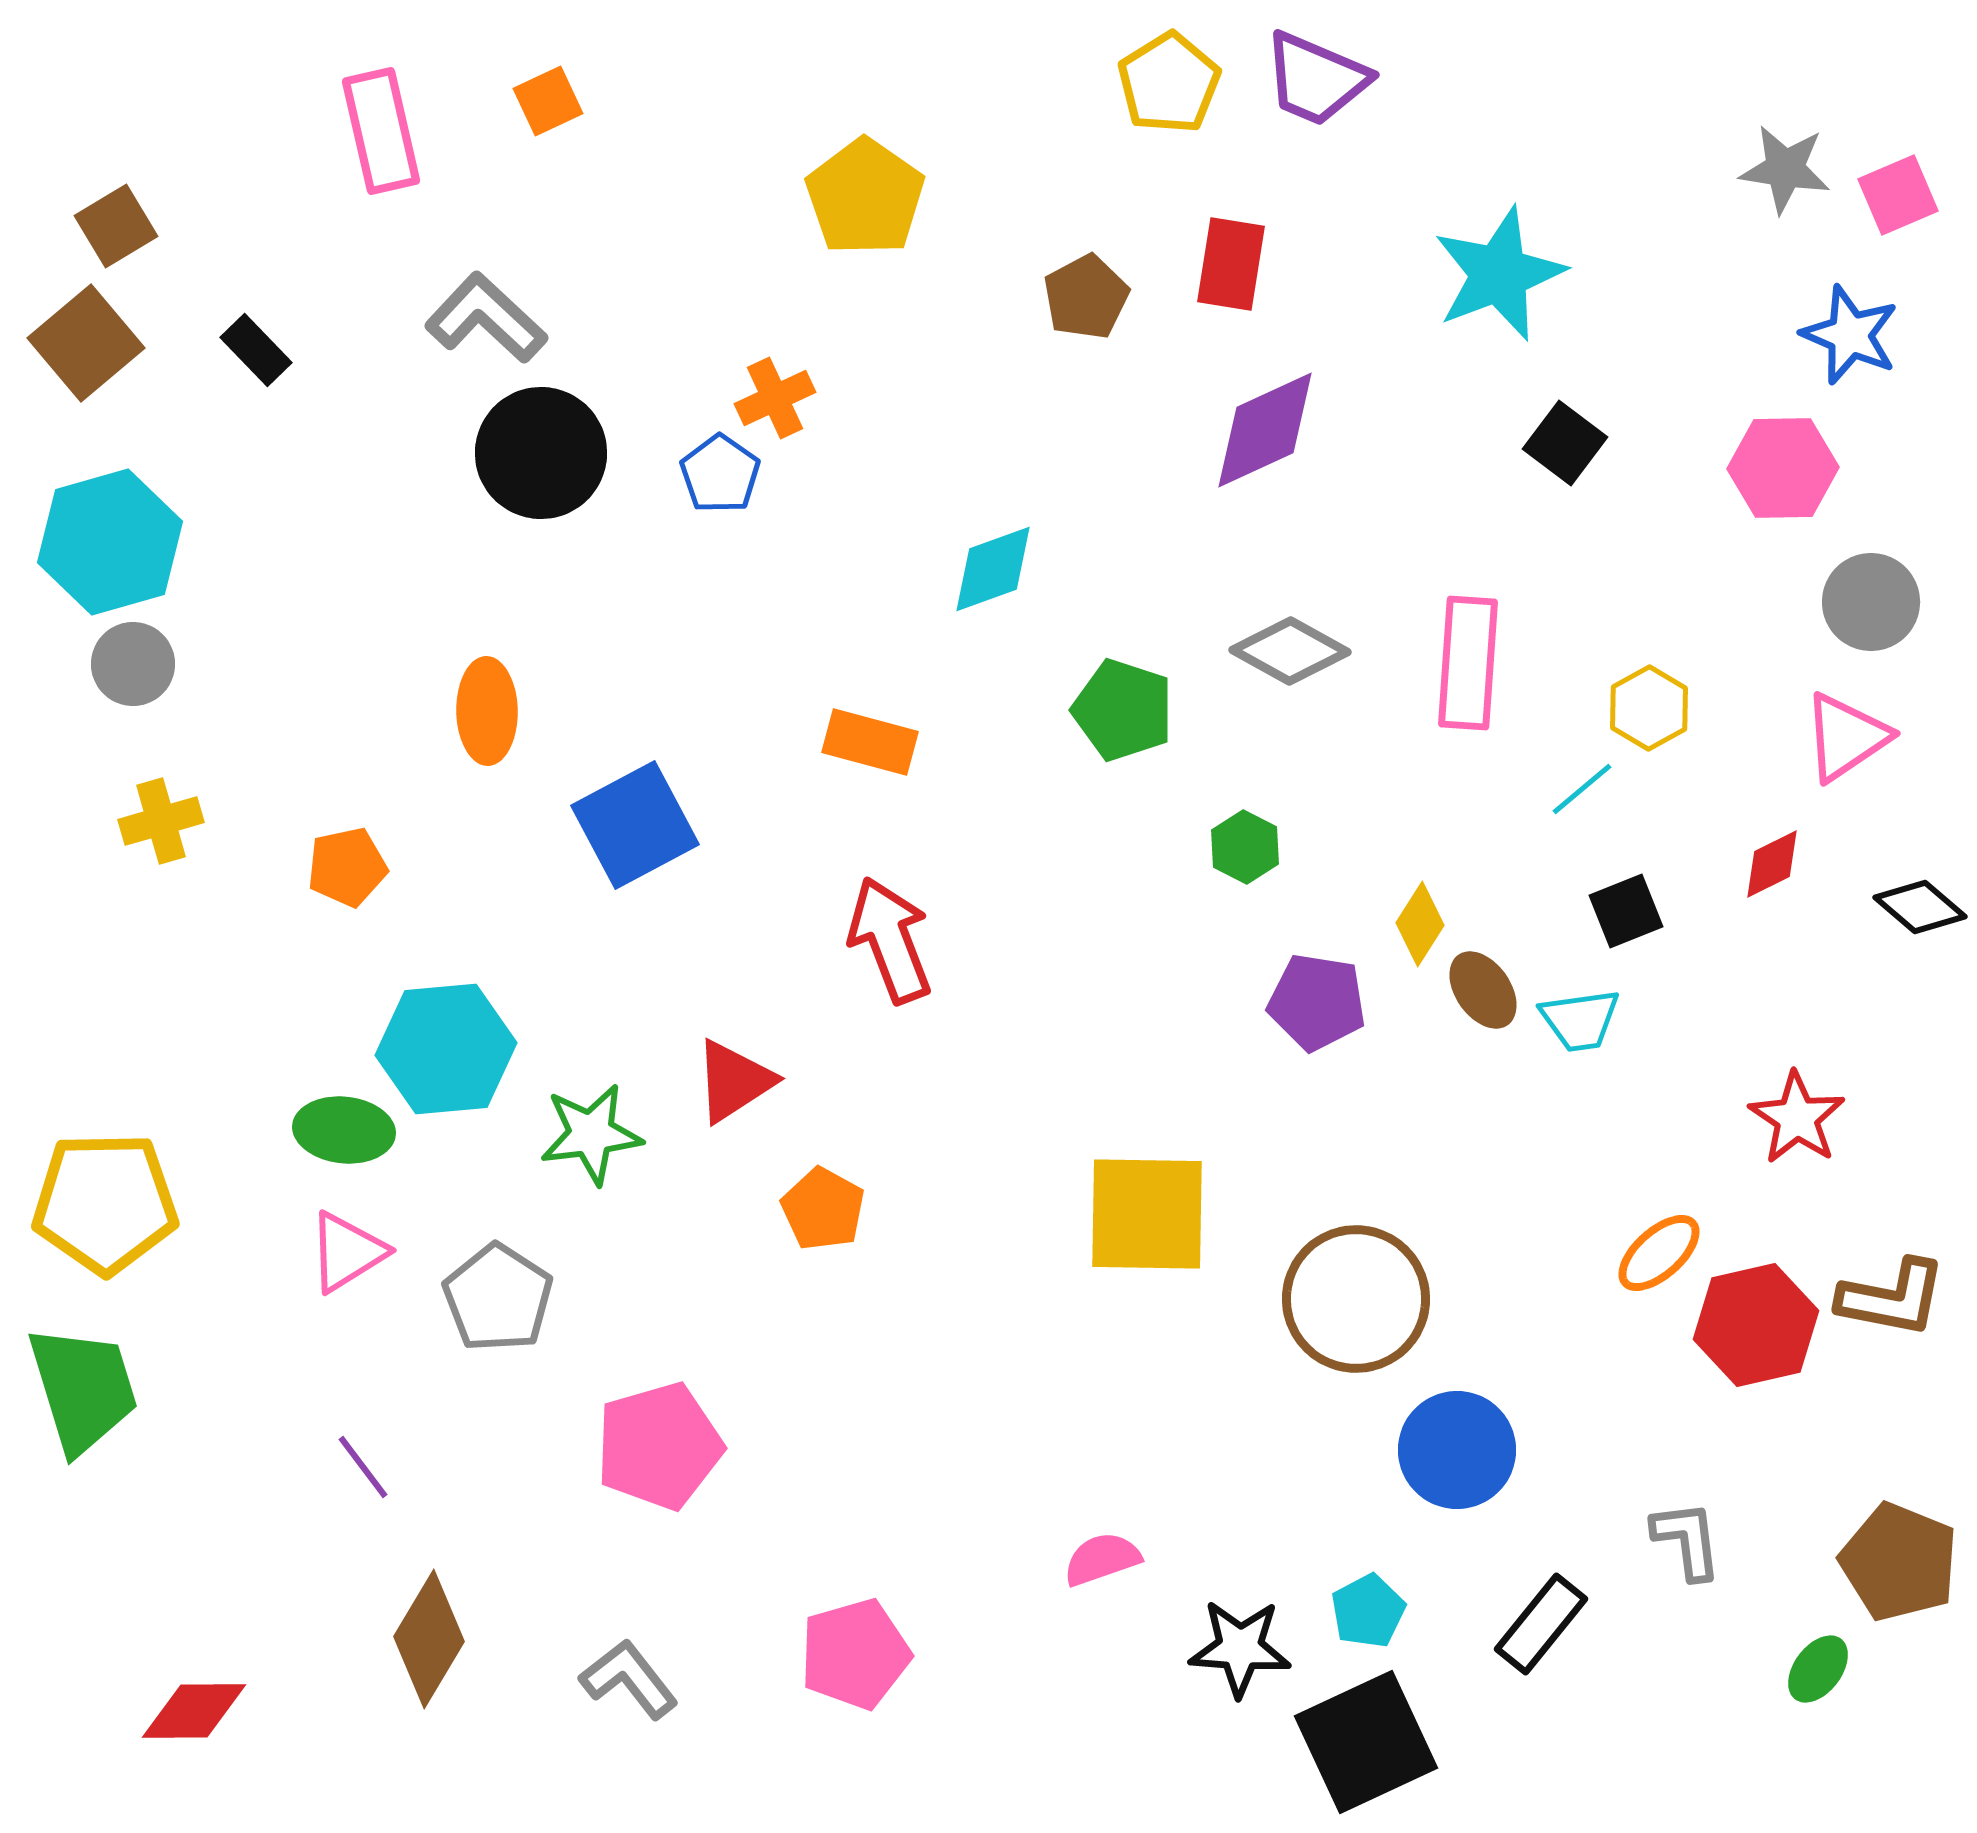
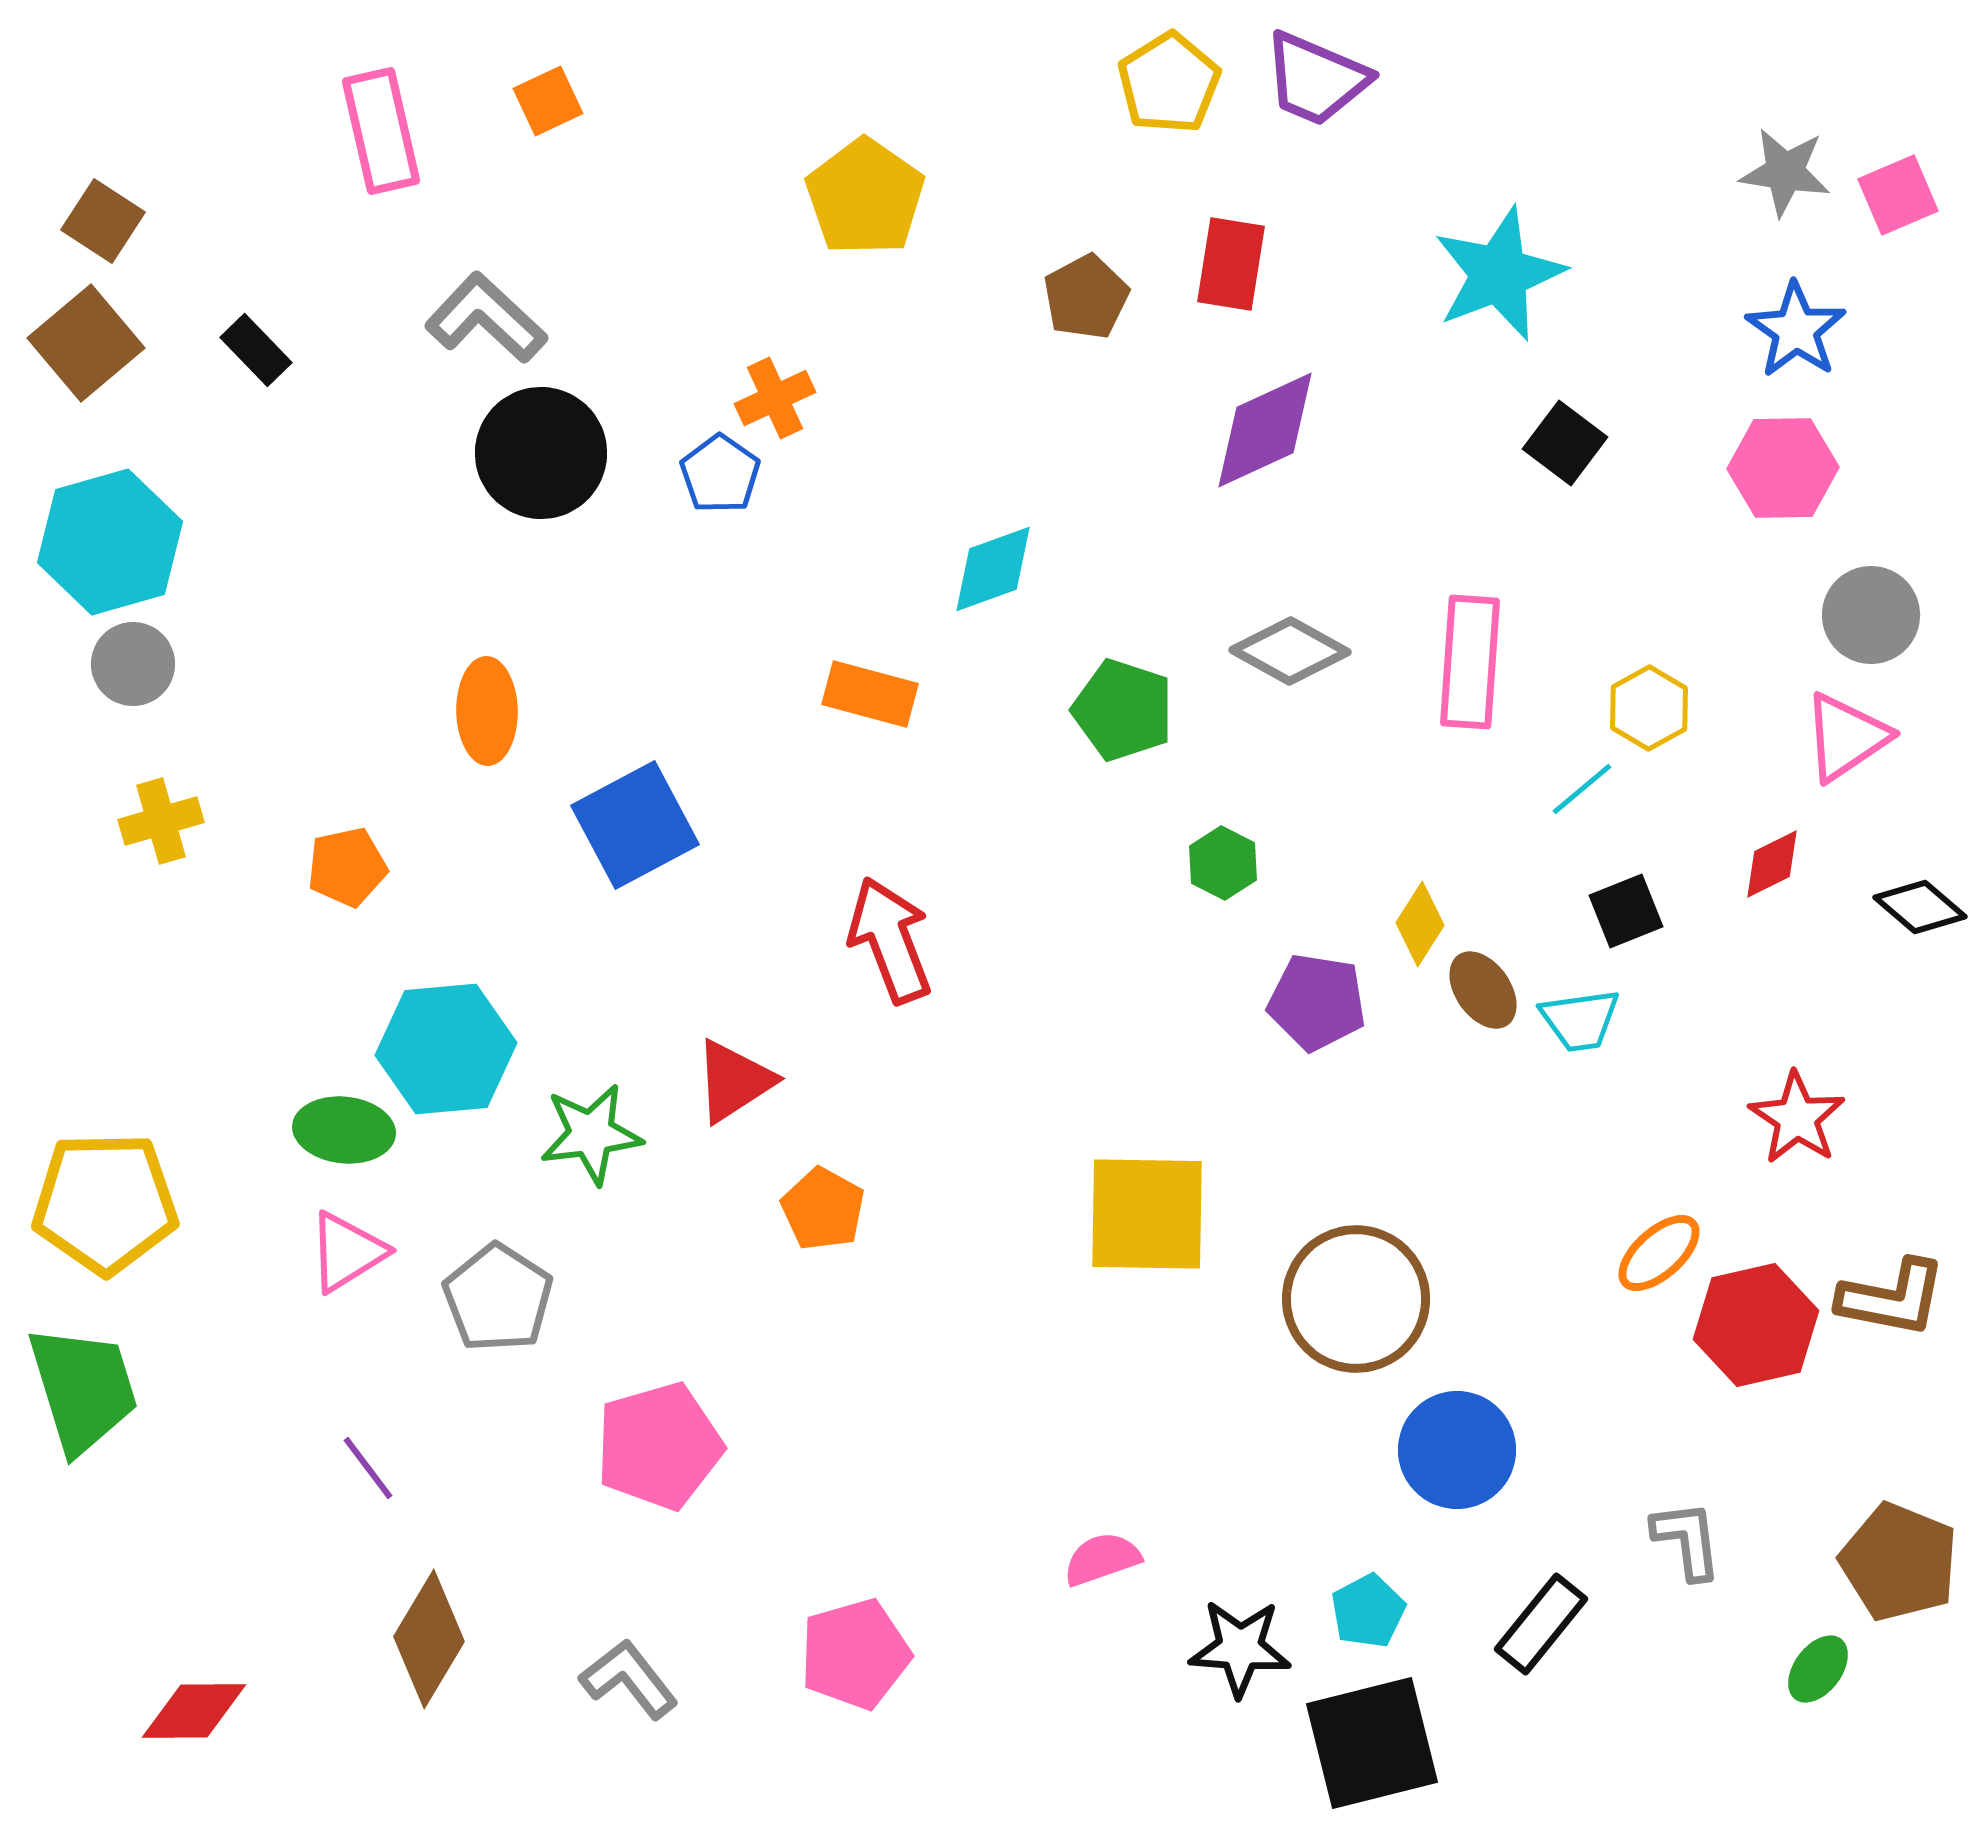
gray star at (1785, 169): moved 3 px down
brown square at (116, 226): moved 13 px left, 5 px up; rotated 26 degrees counterclockwise
blue star at (1850, 335): moved 54 px left, 5 px up; rotated 12 degrees clockwise
gray circle at (1871, 602): moved 13 px down
pink rectangle at (1468, 663): moved 2 px right, 1 px up
orange rectangle at (870, 742): moved 48 px up
green hexagon at (1245, 847): moved 22 px left, 16 px down
purple line at (363, 1467): moved 5 px right, 1 px down
black square at (1366, 1742): moved 6 px right, 1 px down; rotated 11 degrees clockwise
